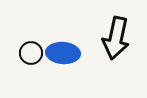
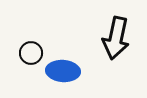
blue ellipse: moved 18 px down
